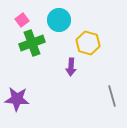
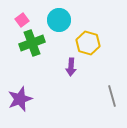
purple star: moved 3 px right; rotated 25 degrees counterclockwise
